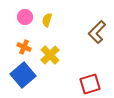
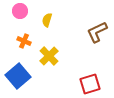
pink circle: moved 5 px left, 6 px up
brown L-shape: rotated 20 degrees clockwise
orange cross: moved 6 px up
yellow cross: moved 1 px left, 1 px down
blue square: moved 5 px left, 1 px down
